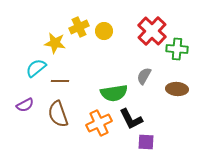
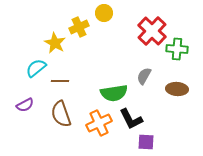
yellow circle: moved 18 px up
yellow star: rotated 20 degrees clockwise
brown semicircle: moved 3 px right
